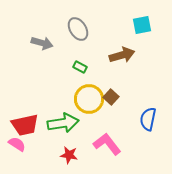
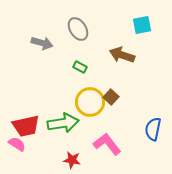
brown arrow: rotated 145 degrees counterclockwise
yellow circle: moved 1 px right, 3 px down
blue semicircle: moved 5 px right, 10 px down
red trapezoid: moved 1 px right, 1 px down
red star: moved 3 px right, 5 px down
